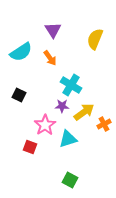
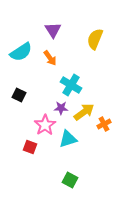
purple star: moved 1 px left, 2 px down
